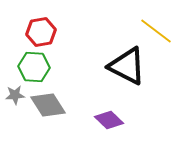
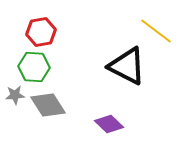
purple diamond: moved 4 px down
